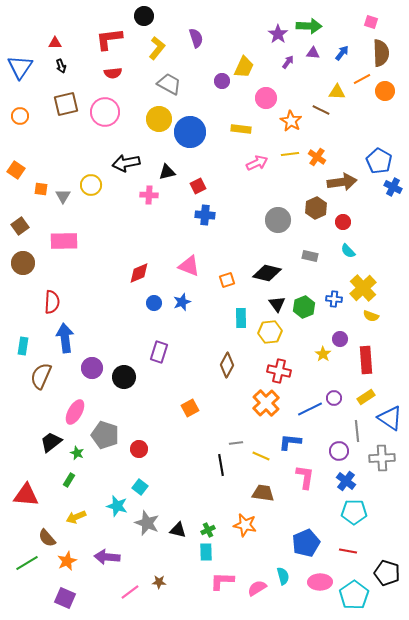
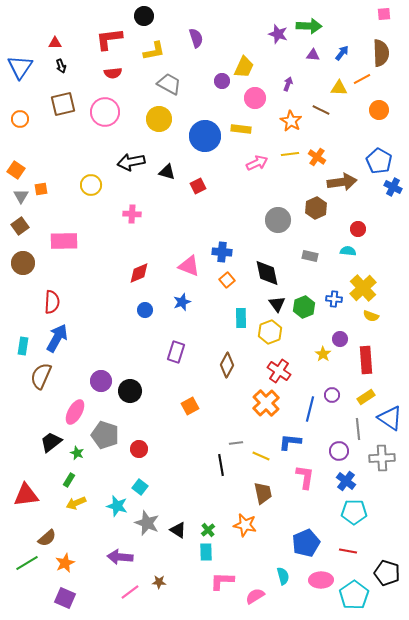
pink square at (371, 22): moved 13 px right, 8 px up; rotated 24 degrees counterclockwise
purple star at (278, 34): rotated 18 degrees counterclockwise
yellow L-shape at (157, 48): moved 3 px left, 3 px down; rotated 40 degrees clockwise
purple triangle at (313, 53): moved 2 px down
purple arrow at (288, 62): moved 22 px down; rotated 16 degrees counterclockwise
orange circle at (385, 91): moved 6 px left, 19 px down
yellow triangle at (337, 92): moved 2 px right, 4 px up
pink circle at (266, 98): moved 11 px left
brown square at (66, 104): moved 3 px left
orange circle at (20, 116): moved 3 px down
blue circle at (190, 132): moved 15 px right, 4 px down
black arrow at (126, 163): moved 5 px right, 1 px up
black triangle at (167, 172): rotated 30 degrees clockwise
orange square at (41, 189): rotated 16 degrees counterclockwise
pink cross at (149, 195): moved 17 px left, 19 px down
gray triangle at (63, 196): moved 42 px left
blue cross at (205, 215): moved 17 px right, 37 px down
red circle at (343, 222): moved 15 px right, 7 px down
cyan semicircle at (348, 251): rotated 140 degrees clockwise
black diamond at (267, 273): rotated 64 degrees clockwise
orange square at (227, 280): rotated 21 degrees counterclockwise
blue circle at (154, 303): moved 9 px left, 7 px down
yellow hexagon at (270, 332): rotated 15 degrees counterclockwise
blue arrow at (65, 338): moved 8 px left; rotated 36 degrees clockwise
purple rectangle at (159, 352): moved 17 px right
purple circle at (92, 368): moved 9 px right, 13 px down
red cross at (279, 371): rotated 20 degrees clockwise
black circle at (124, 377): moved 6 px right, 14 px down
purple circle at (334, 398): moved 2 px left, 3 px up
orange square at (190, 408): moved 2 px up
blue line at (310, 409): rotated 50 degrees counterclockwise
gray line at (357, 431): moved 1 px right, 2 px up
brown trapezoid at (263, 493): rotated 70 degrees clockwise
red triangle at (26, 495): rotated 12 degrees counterclockwise
yellow arrow at (76, 517): moved 14 px up
black triangle at (178, 530): rotated 18 degrees clockwise
green cross at (208, 530): rotated 16 degrees counterclockwise
brown semicircle at (47, 538): rotated 90 degrees counterclockwise
purple arrow at (107, 557): moved 13 px right
orange star at (67, 561): moved 2 px left, 2 px down
pink ellipse at (320, 582): moved 1 px right, 2 px up
pink semicircle at (257, 588): moved 2 px left, 8 px down
